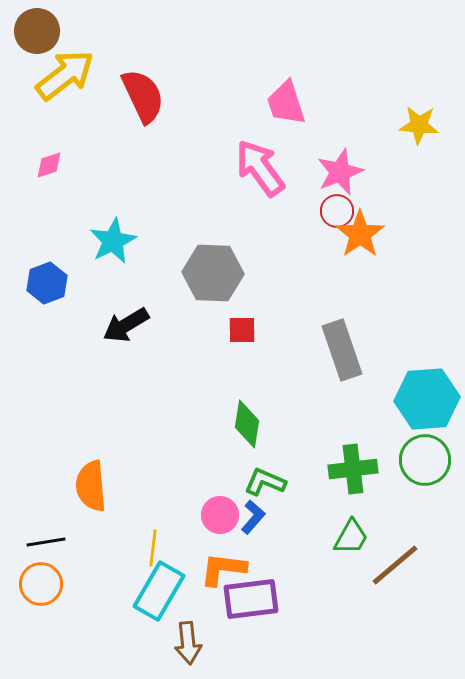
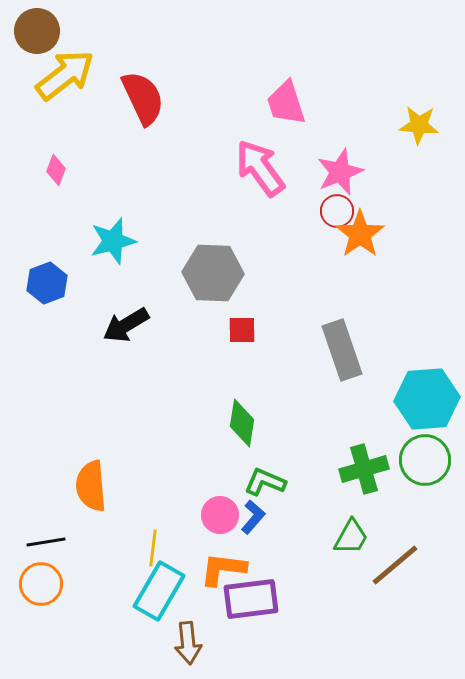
red semicircle: moved 2 px down
pink diamond: moved 7 px right, 5 px down; rotated 52 degrees counterclockwise
cyan star: rotated 12 degrees clockwise
green diamond: moved 5 px left, 1 px up
green cross: moved 11 px right; rotated 9 degrees counterclockwise
